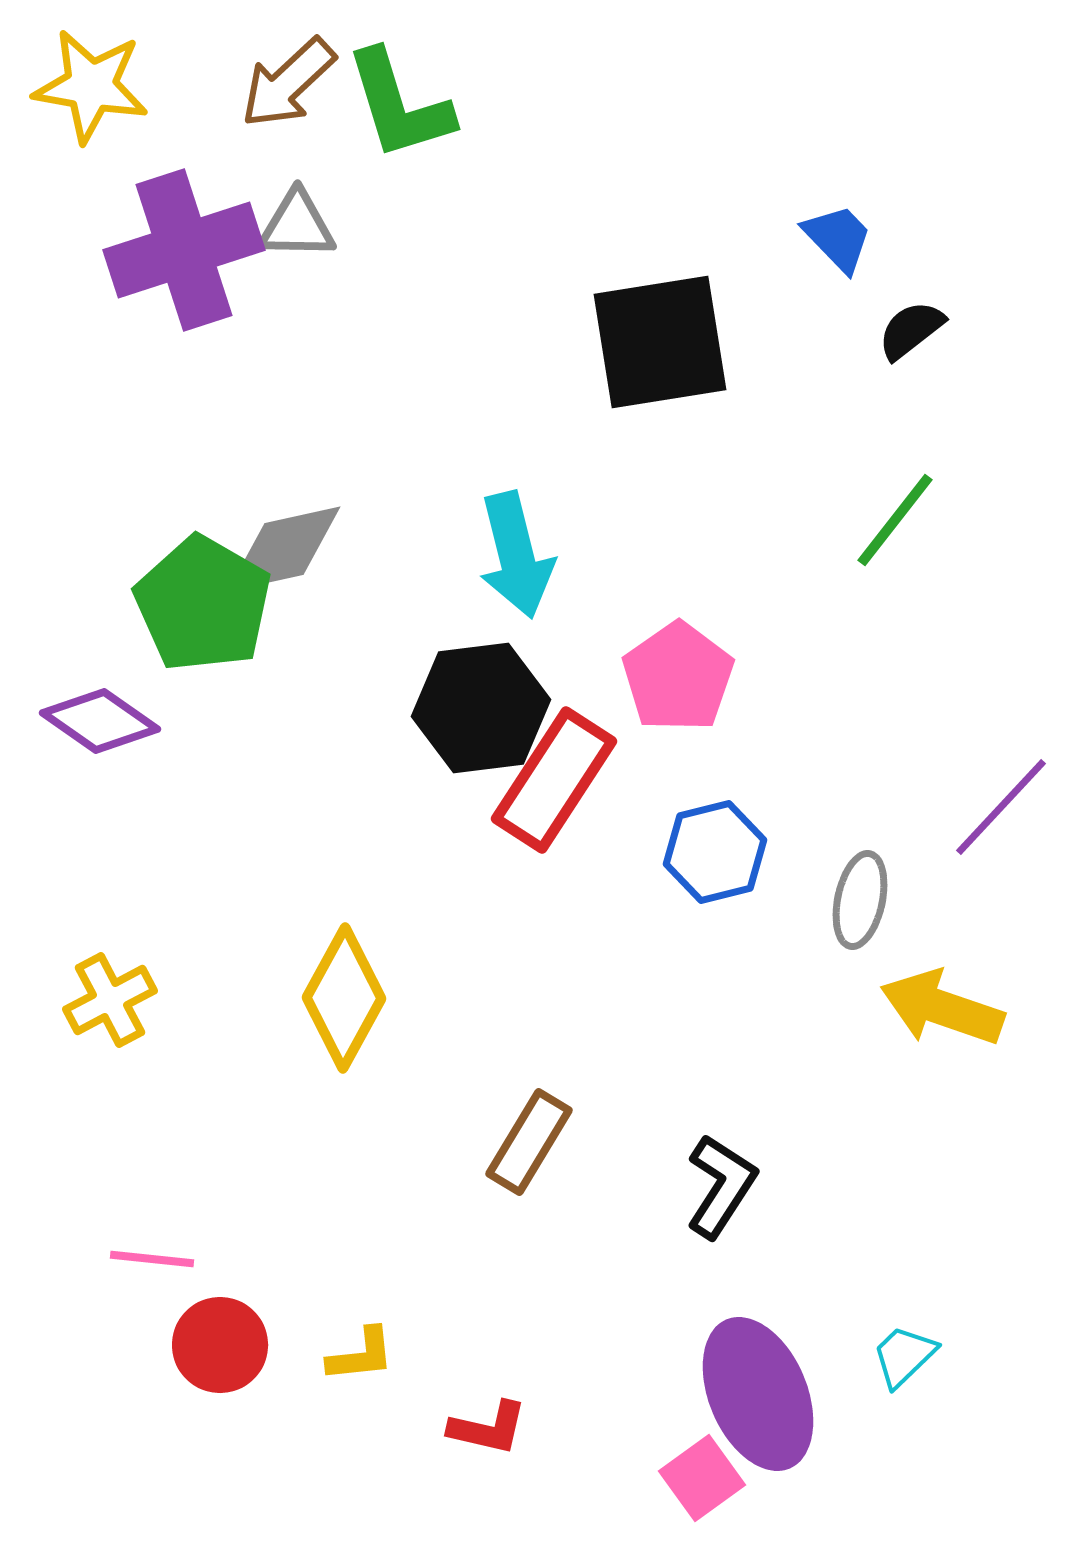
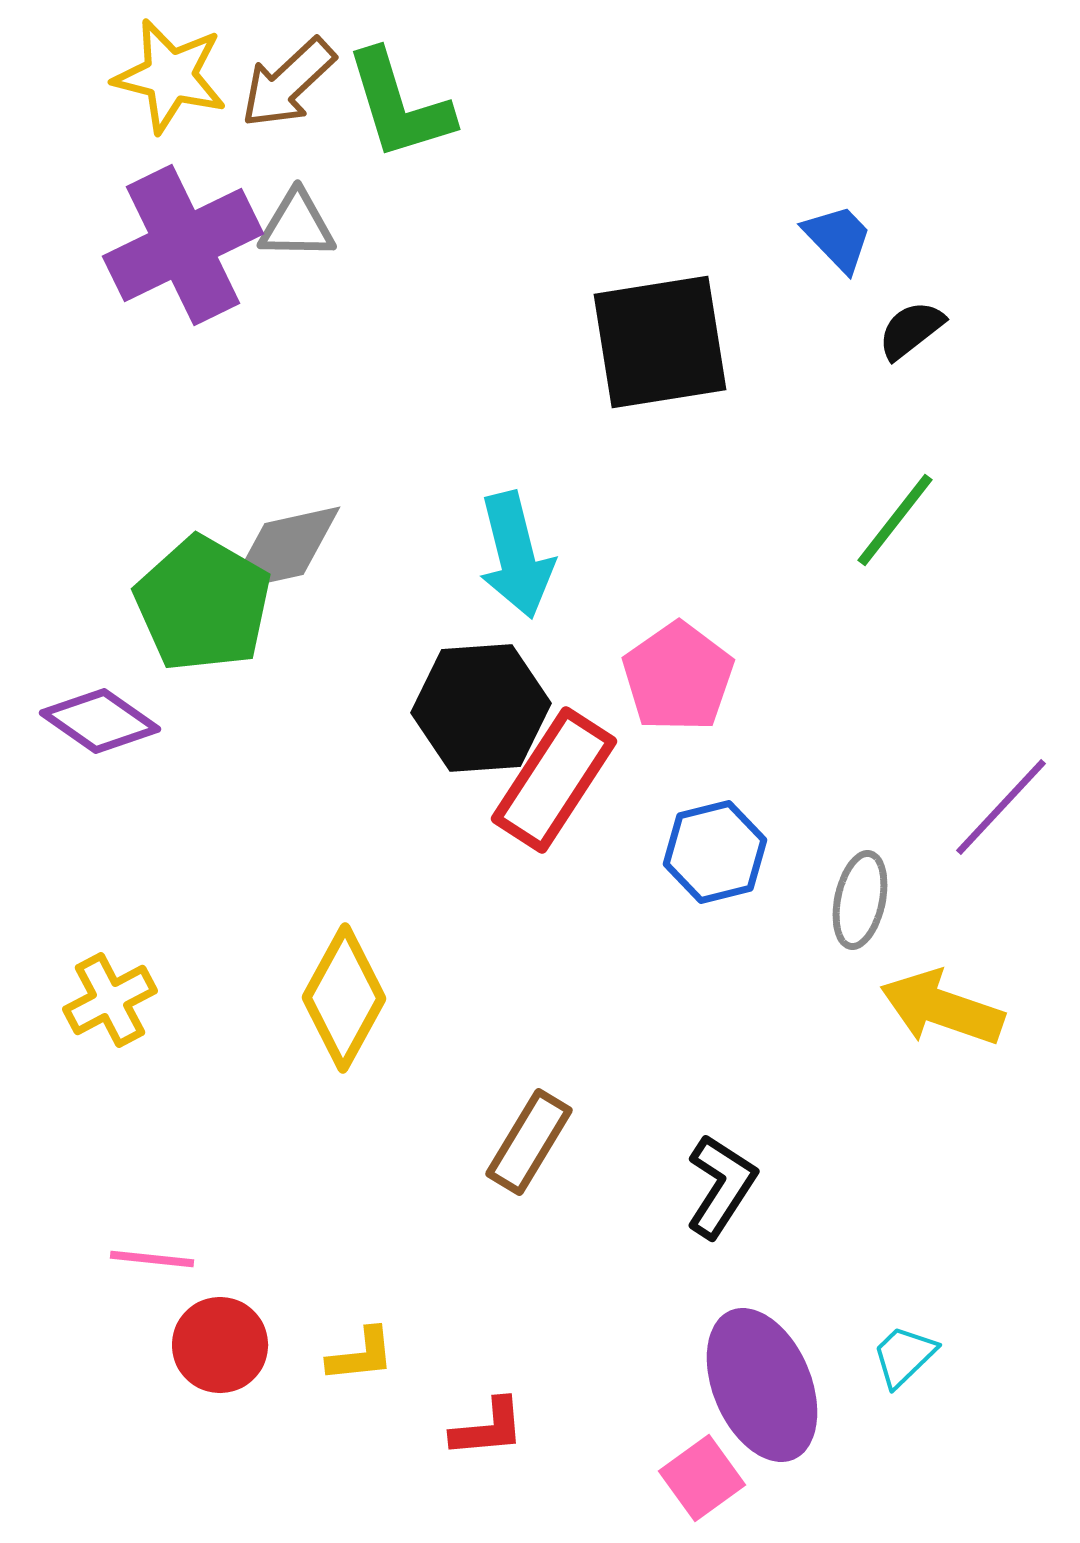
yellow star: moved 79 px right, 10 px up; rotated 4 degrees clockwise
purple cross: moved 1 px left, 5 px up; rotated 8 degrees counterclockwise
black hexagon: rotated 3 degrees clockwise
purple ellipse: moved 4 px right, 9 px up
red L-shape: rotated 18 degrees counterclockwise
